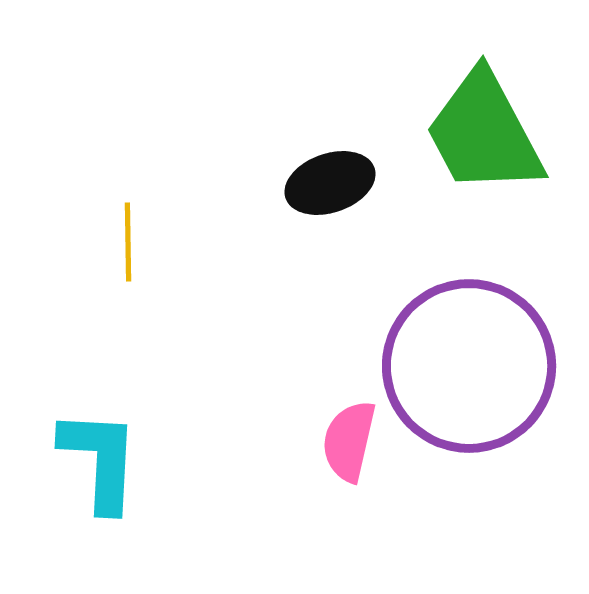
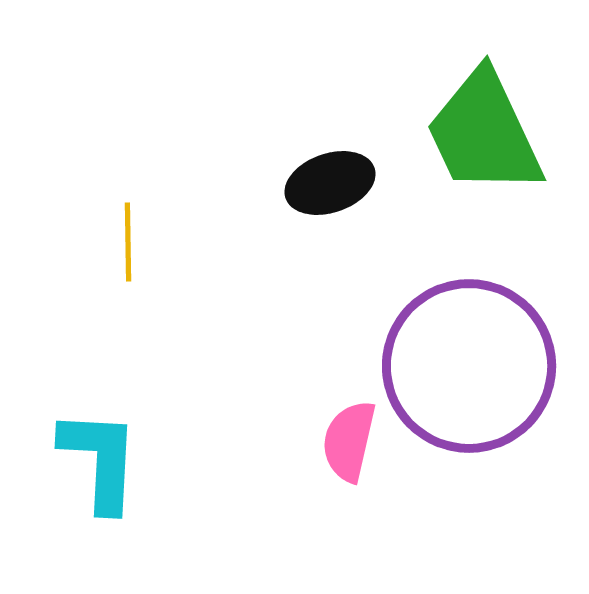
green trapezoid: rotated 3 degrees clockwise
